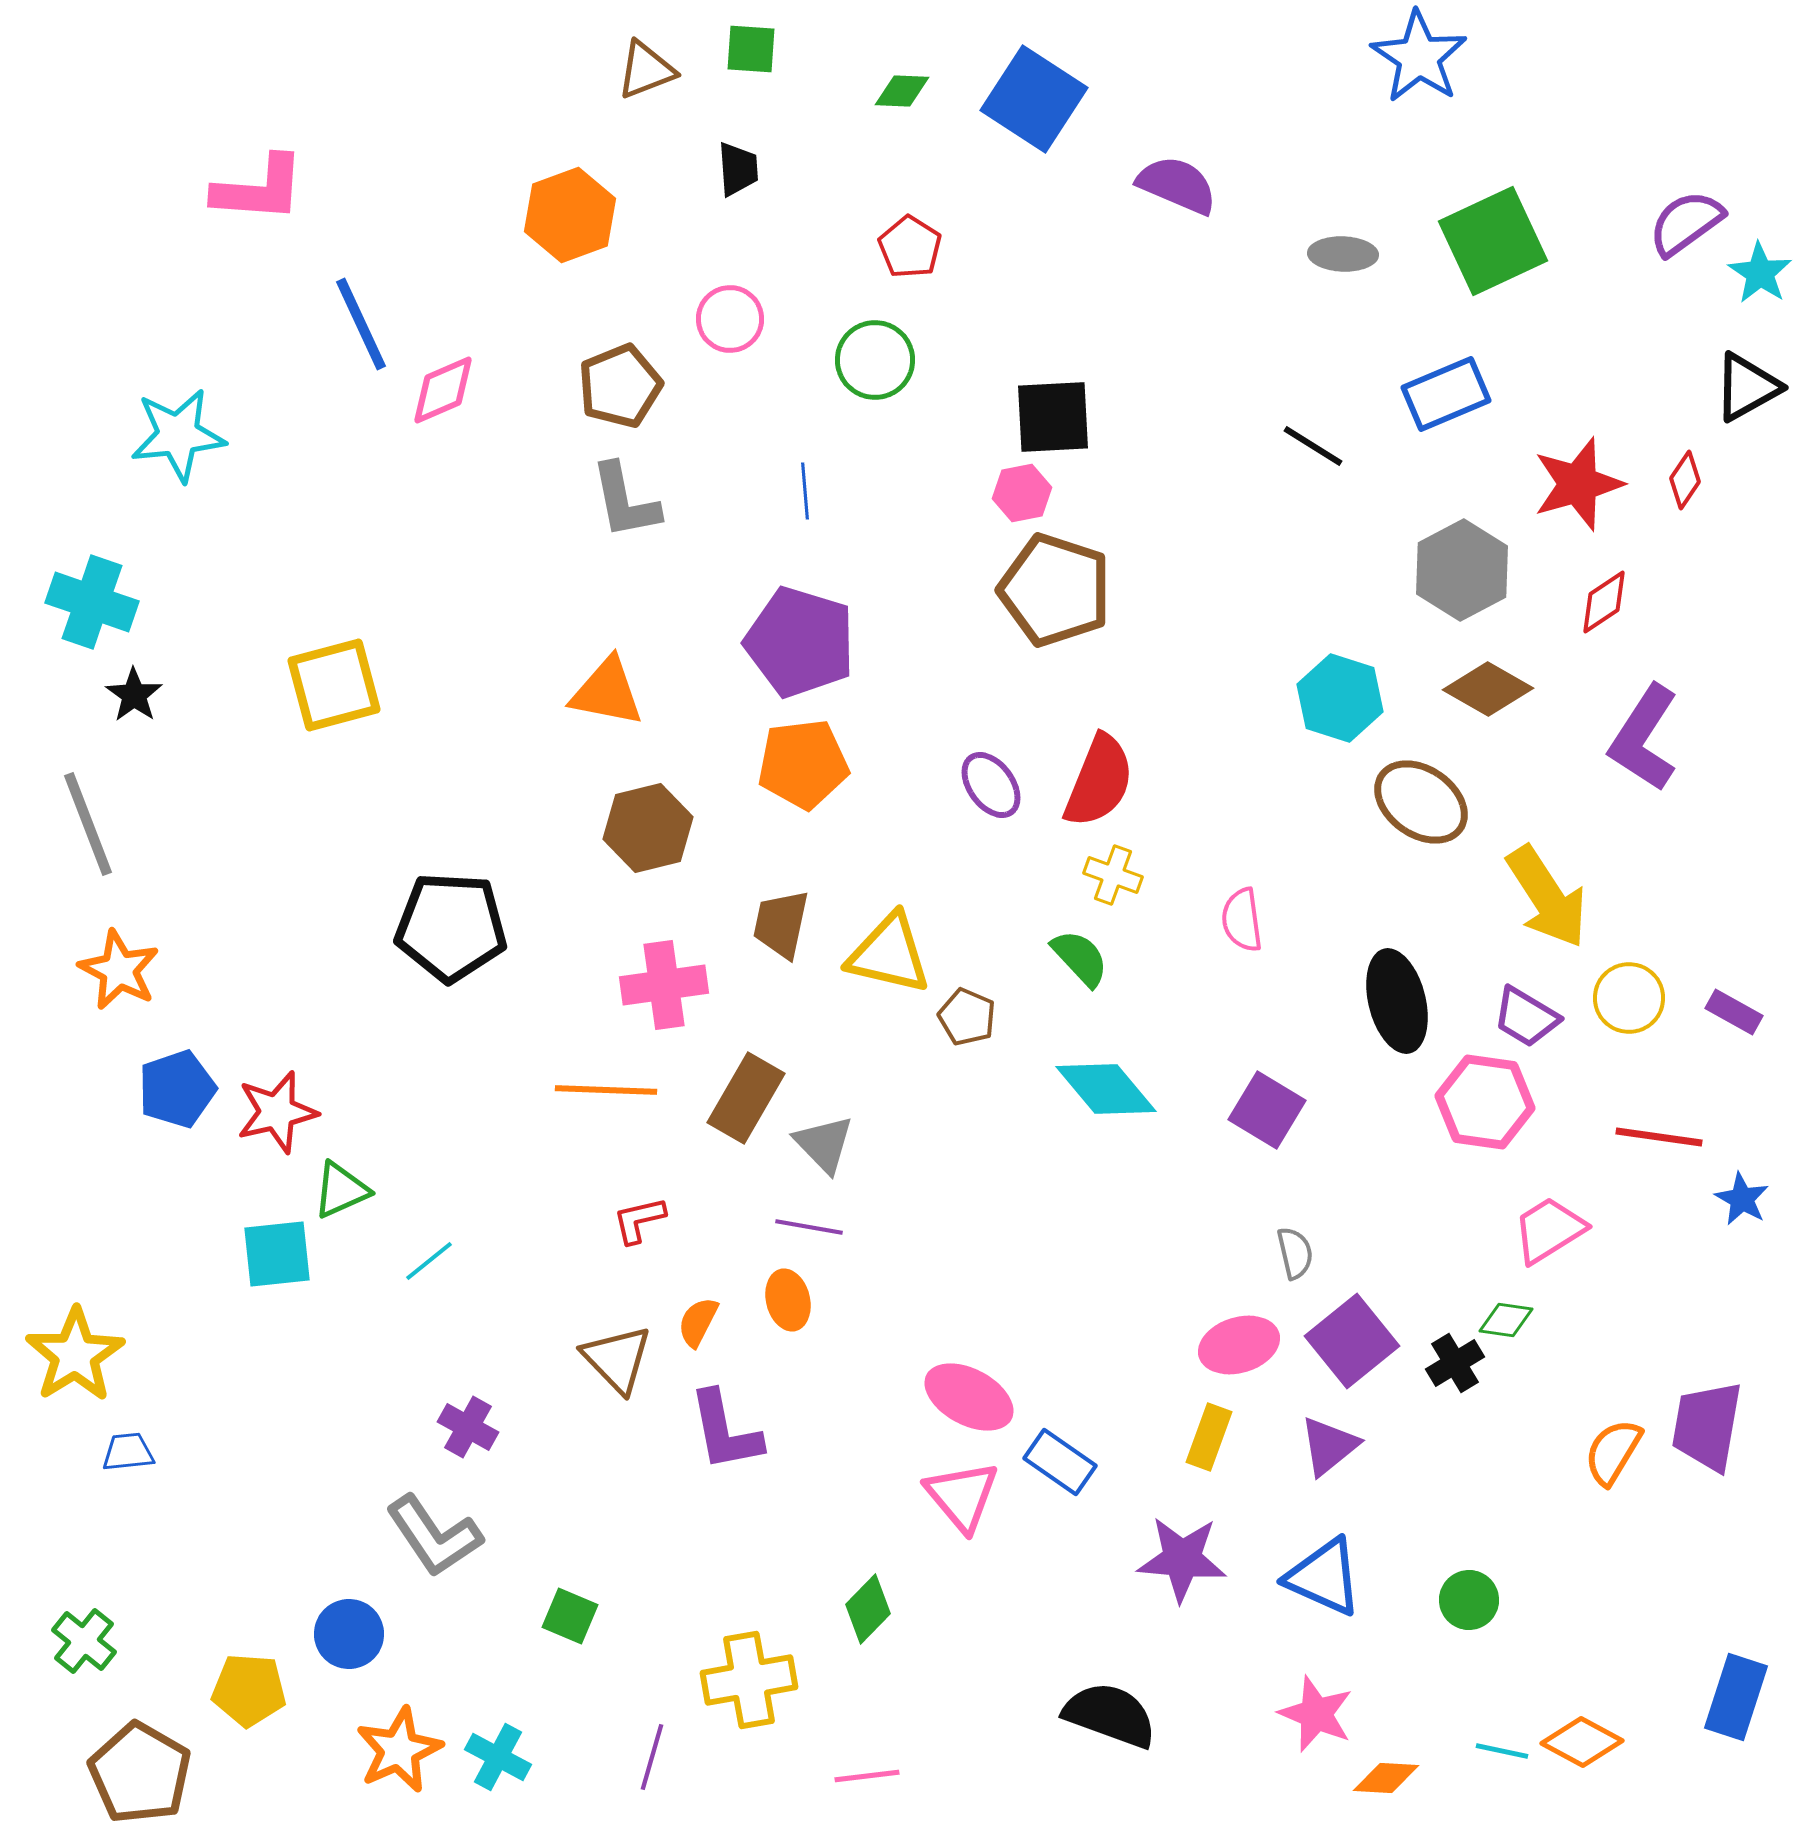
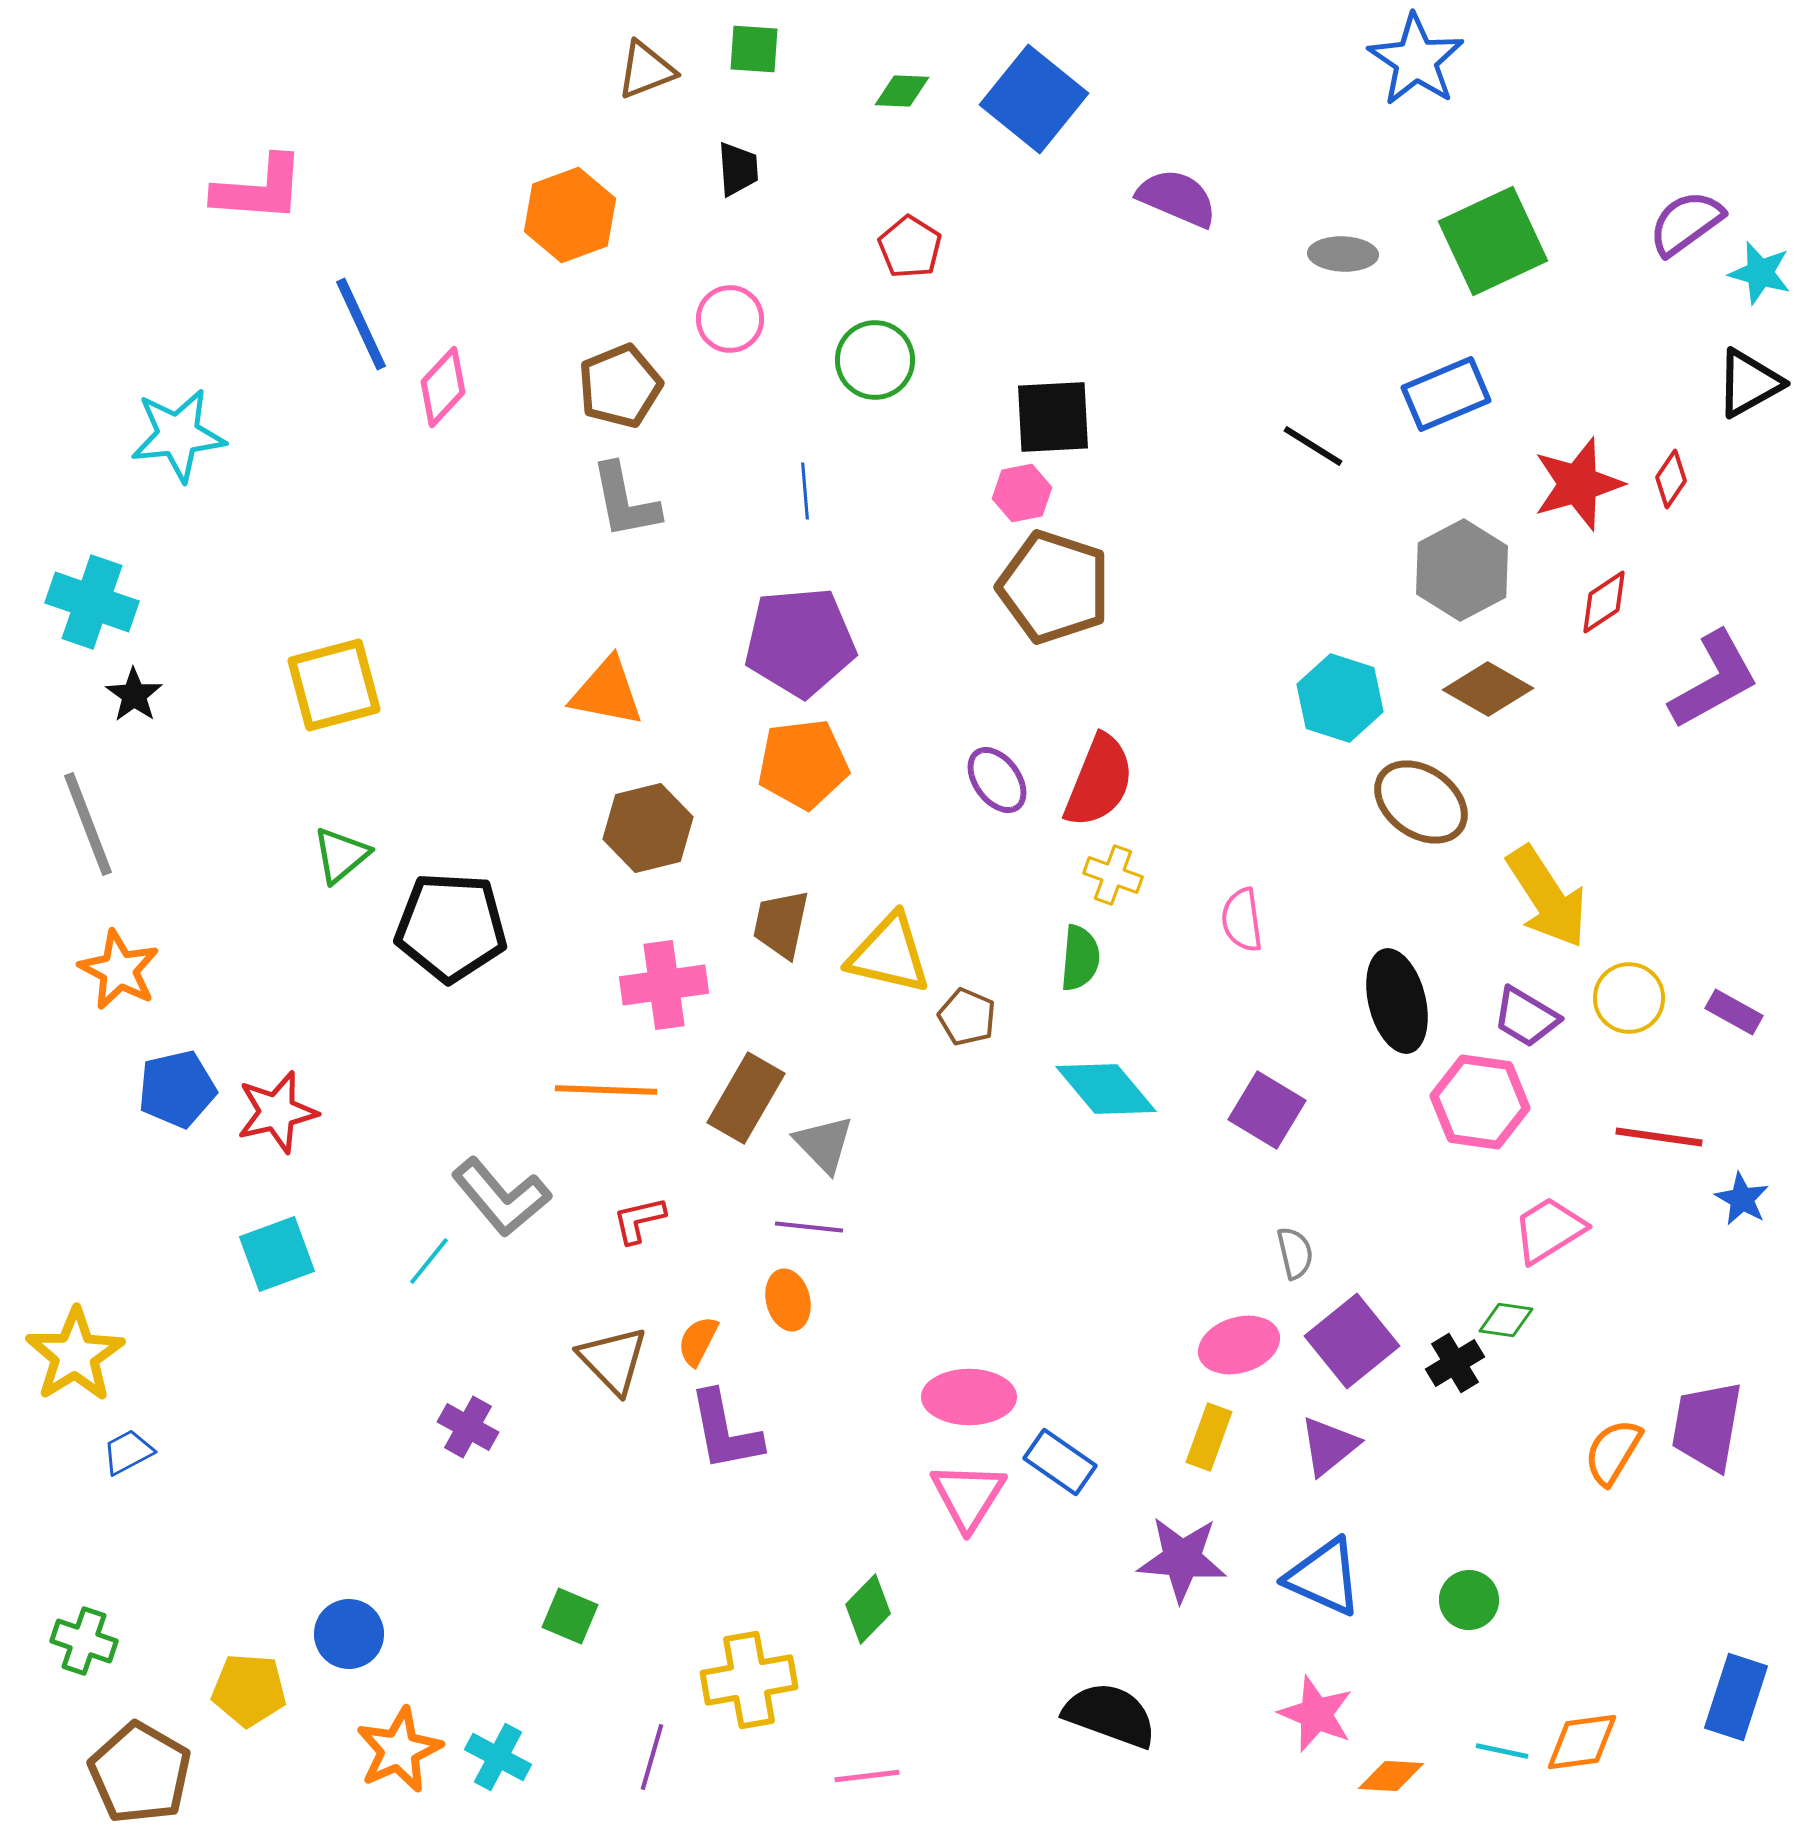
green square at (751, 49): moved 3 px right
blue star at (1419, 57): moved 3 px left, 3 px down
blue square at (1034, 99): rotated 6 degrees clockwise
purple semicircle at (1177, 185): moved 13 px down
cyan star at (1760, 273): rotated 18 degrees counterclockwise
black triangle at (1747, 387): moved 2 px right, 4 px up
pink diamond at (443, 390): moved 3 px up; rotated 24 degrees counterclockwise
red diamond at (1685, 480): moved 14 px left, 1 px up
brown pentagon at (1055, 590): moved 1 px left, 3 px up
purple pentagon at (800, 642): rotated 22 degrees counterclockwise
purple L-shape at (1644, 738): moved 70 px right, 58 px up; rotated 152 degrees counterclockwise
purple ellipse at (991, 785): moved 6 px right, 5 px up
green semicircle at (1080, 958): rotated 48 degrees clockwise
blue pentagon at (177, 1089): rotated 6 degrees clockwise
pink hexagon at (1485, 1102): moved 5 px left
green triangle at (341, 1190): moved 335 px up; rotated 16 degrees counterclockwise
purple line at (809, 1227): rotated 4 degrees counterclockwise
cyan square at (277, 1254): rotated 14 degrees counterclockwise
cyan line at (429, 1261): rotated 12 degrees counterclockwise
orange semicircle at (698, 1322): moved 19 px down
brown triangle at (617, 1359): moved 4 px left, 1 px down
pink ellipse at (969, 1397): rotated 28 degrees counterclockwise
blue trapezoid at (128, 1452): rotated 22 degrees counterclockwise
pink triangle at (962, 1496): moved 6 px right; rotated 12 degrees clockwise
gray L-shape at (434, 1536): moved 67 px right, 339 px up; rotated 6 degrees counterclockwise
green cross at (84, 1641): rotated 20 degrees counterclockwise
orange diamond at (1582, 1742): rotated 36 degrees counterclockwise
orange diamond at (1386, 1778): moved 5 px right, 2 px up
